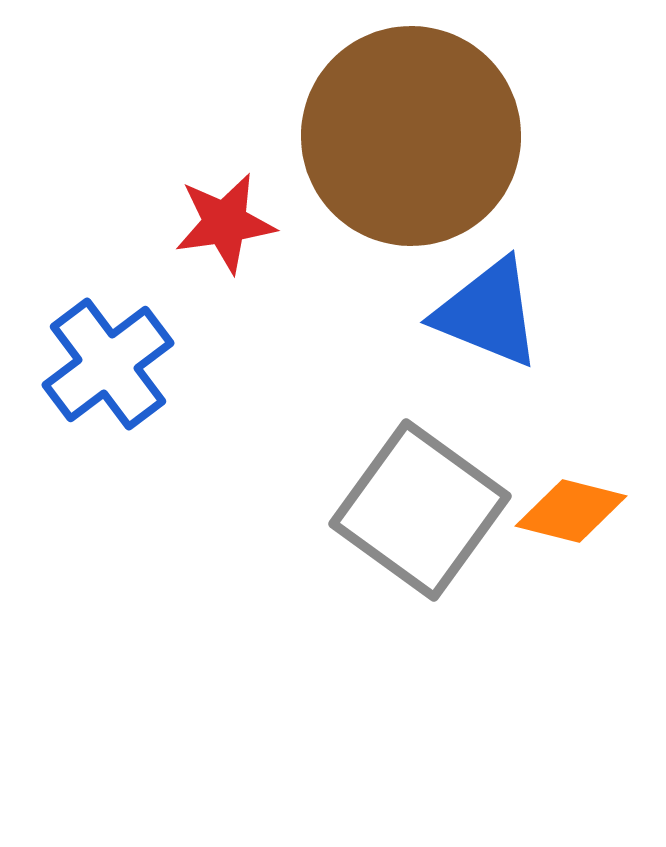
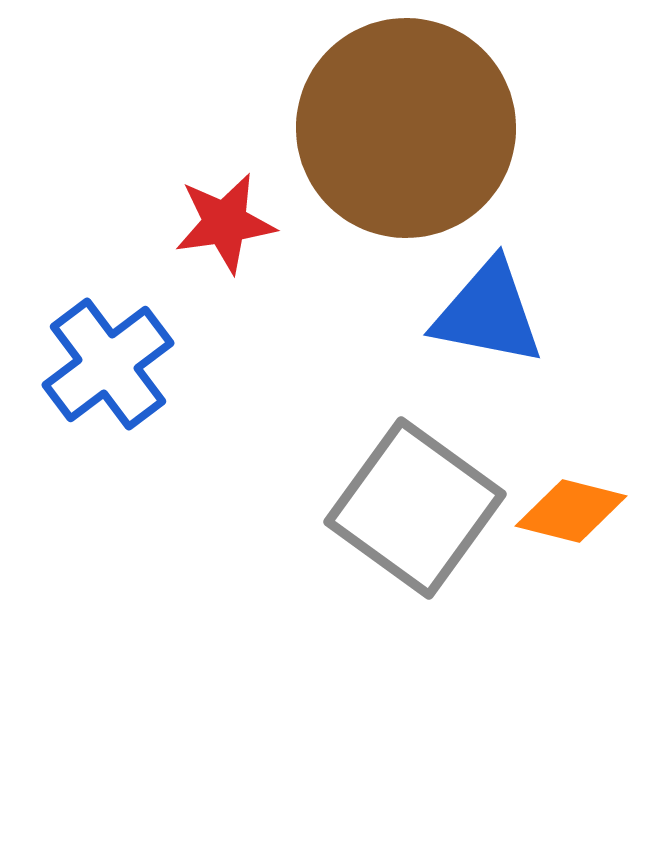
brown circle: moved 5 px left, 8 px up
blue triangle: rotated 11 degrees counterclockwise
gray square: moved 5 px left, 2 px up
